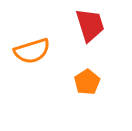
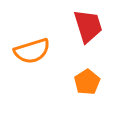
red trapezoid: moved 2 px left, 1 px down
